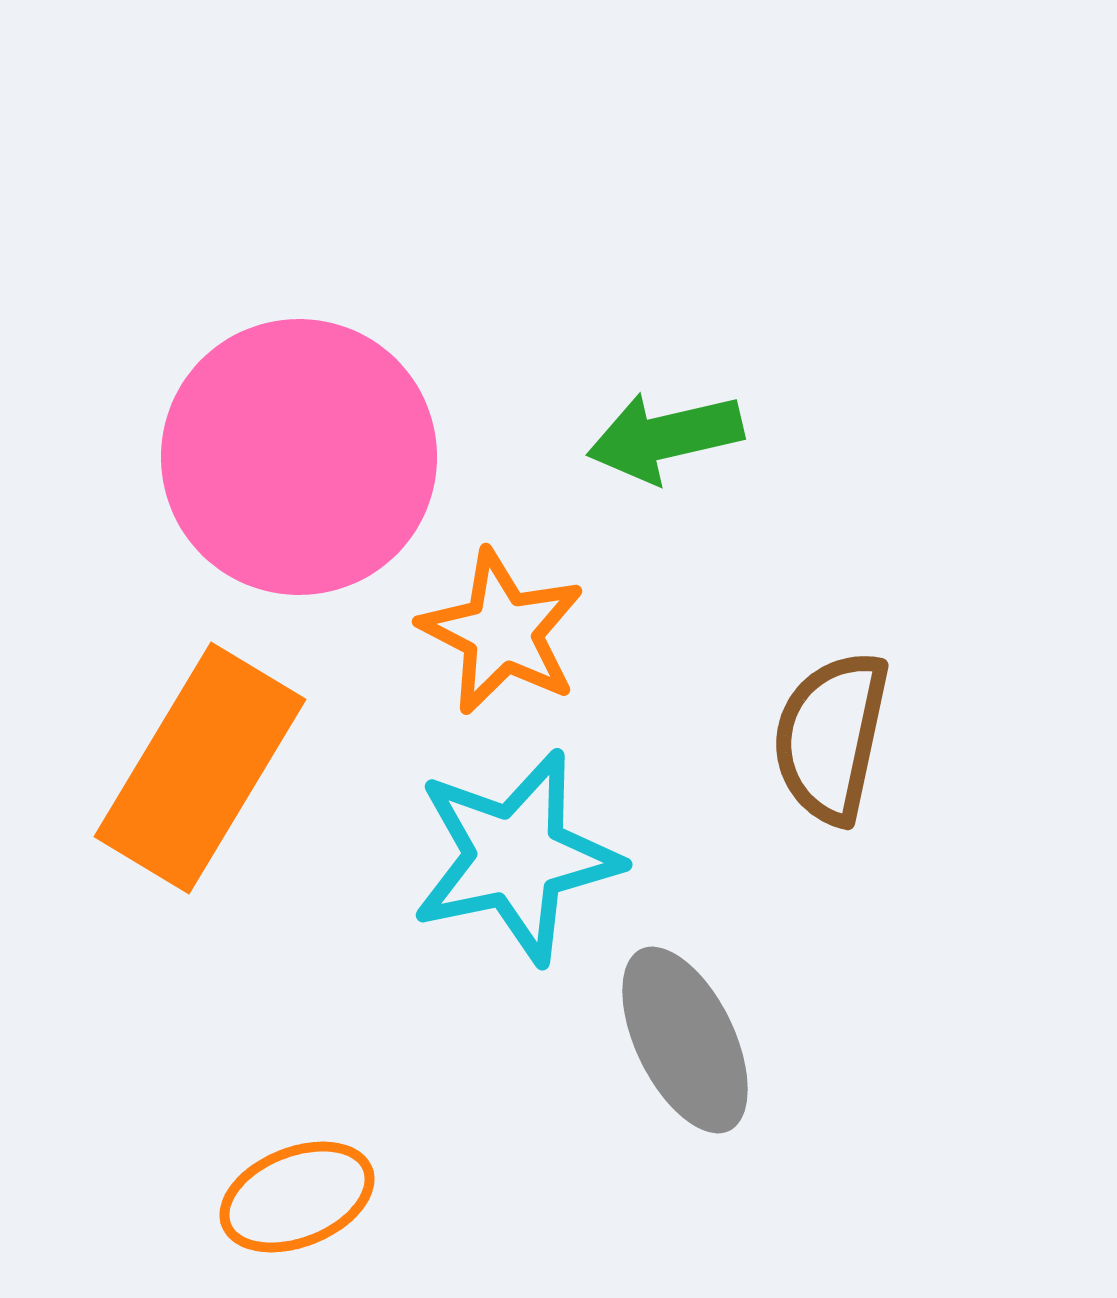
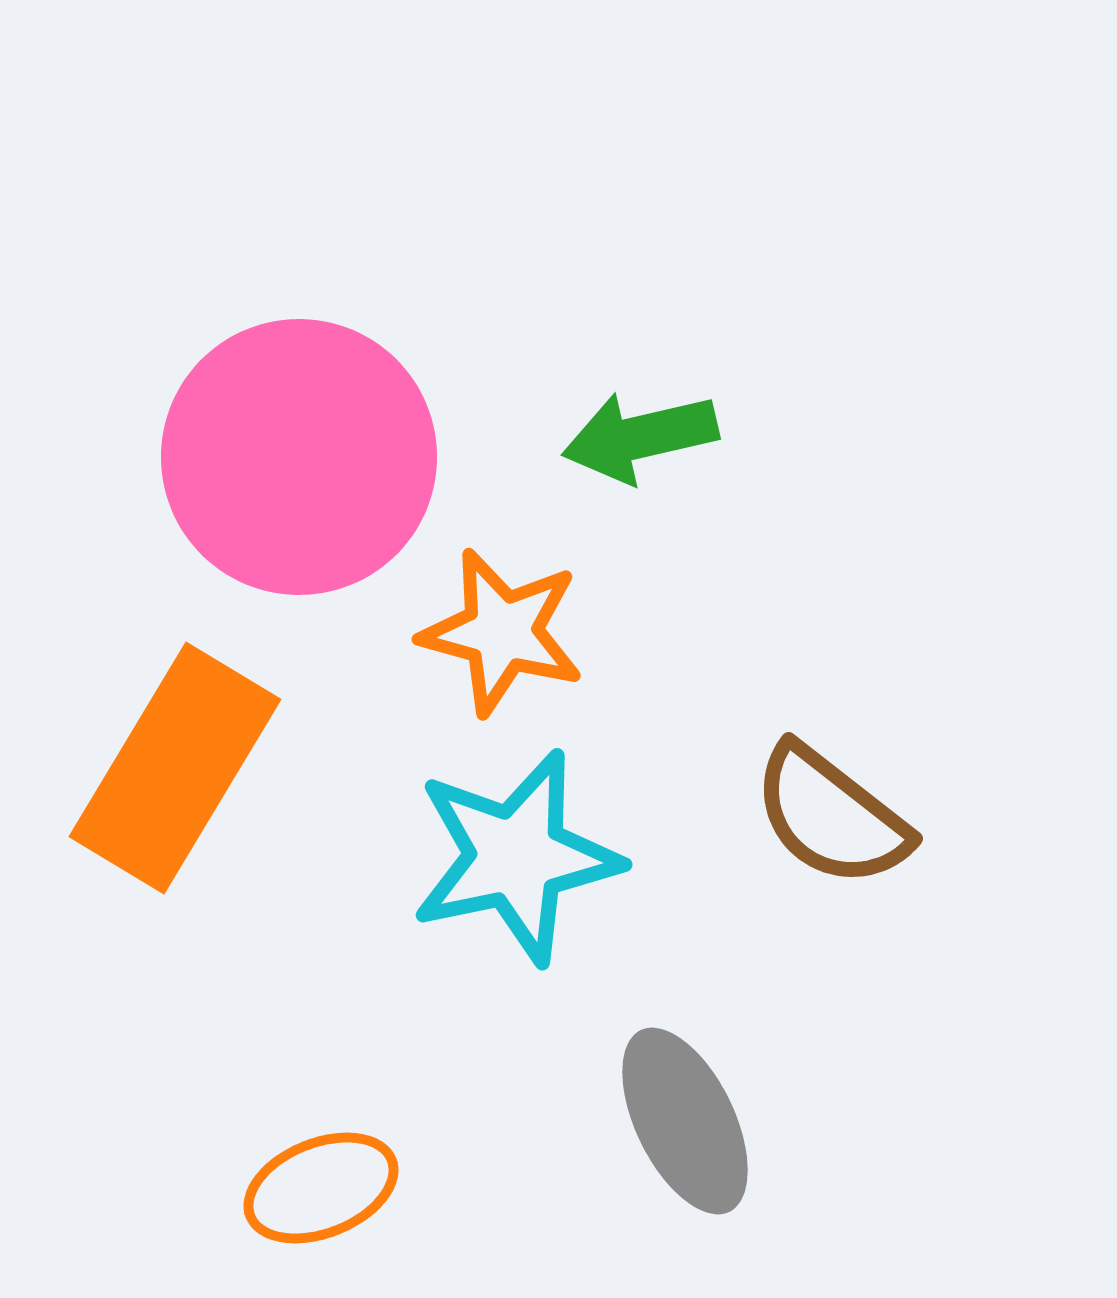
green arrow: moved 25 px left
orange star: rotated 12 degrees counterclockwise
brown semicircle: moved 79 px down; rotated 64 degrees counterclockwise
orange rectangle: moved 25 px left
gray ellipse: moved 81 px down
orange ellipse: moved 24 px right, 9 px up
